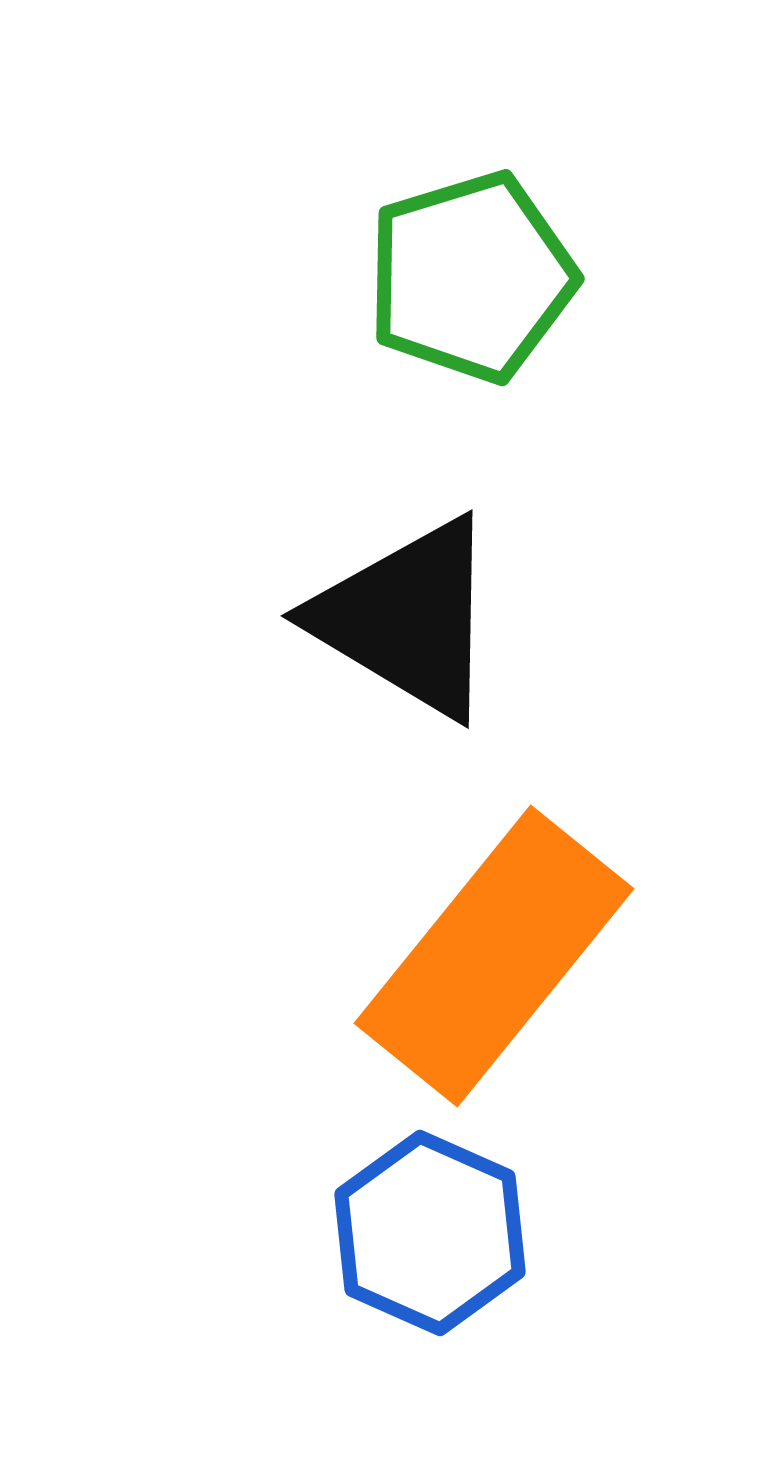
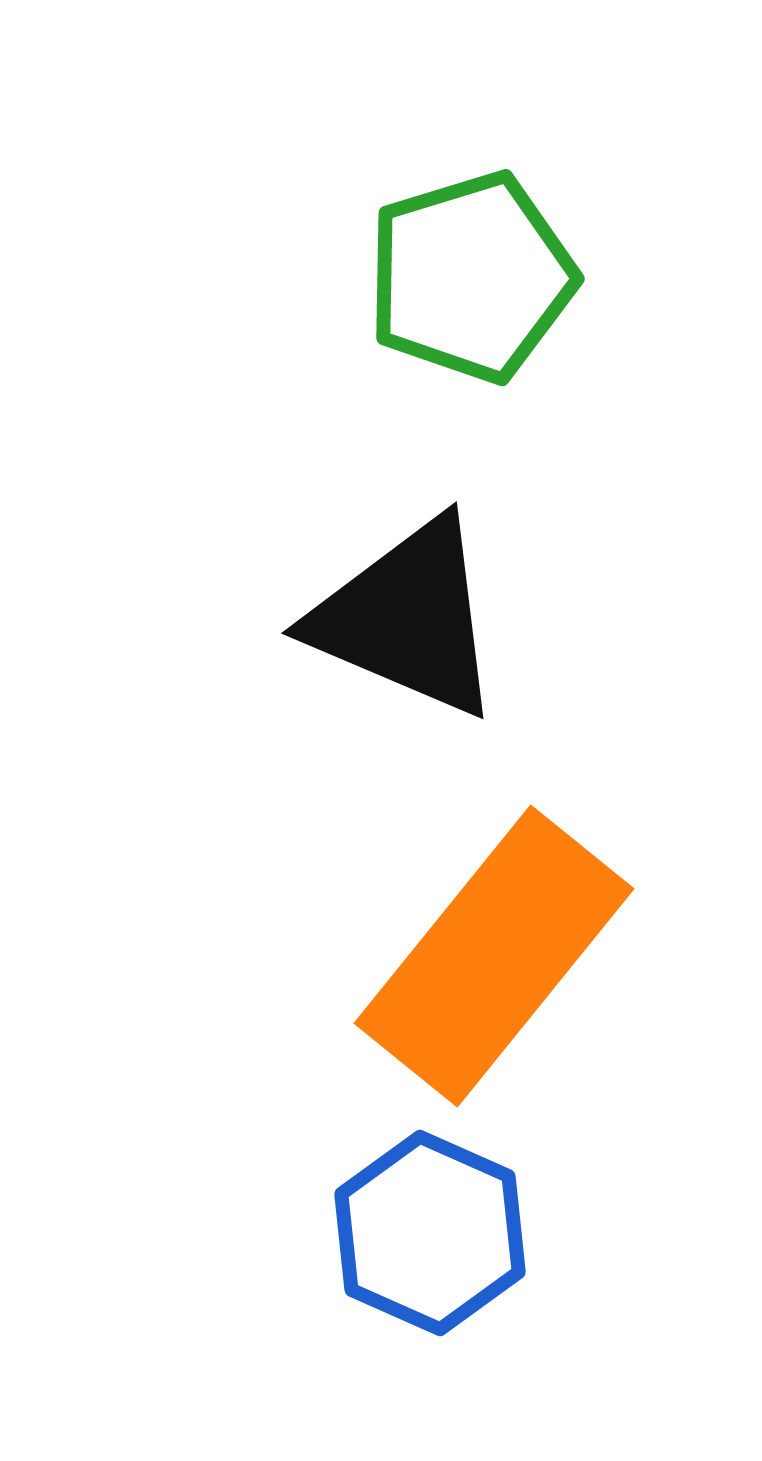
black triangle: rotated 8 degrees counterclockwise
